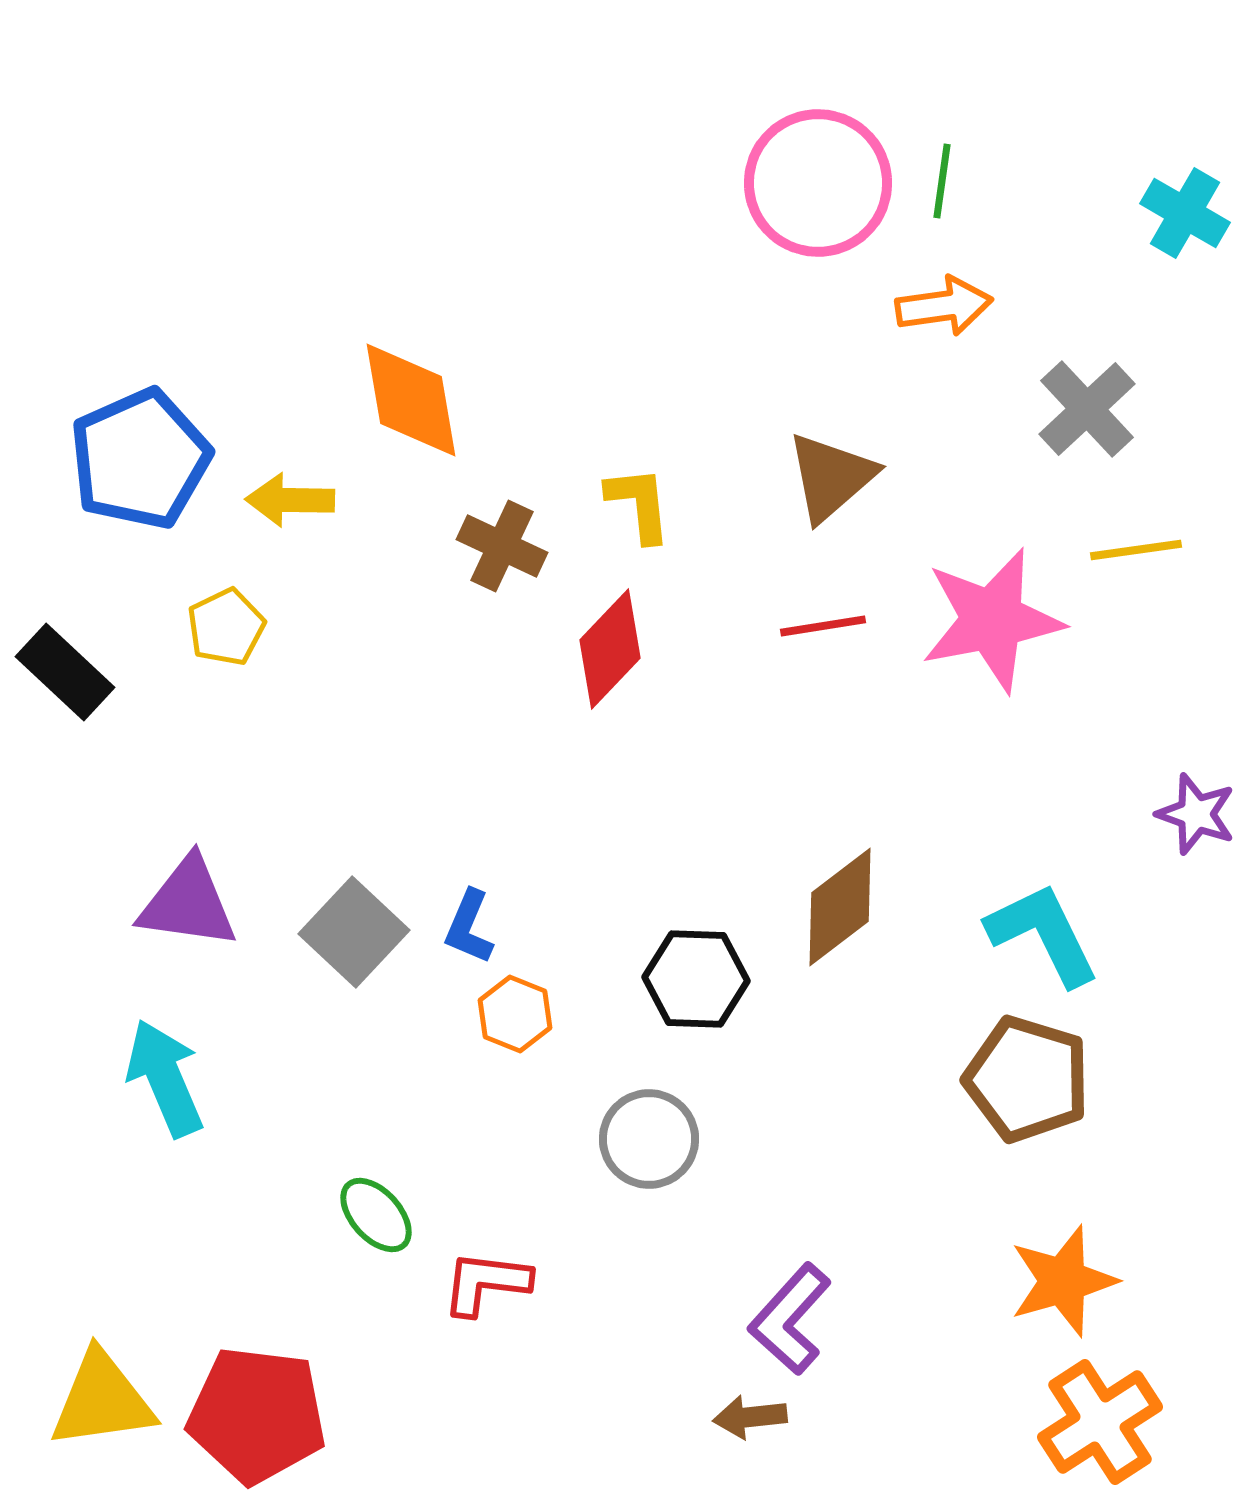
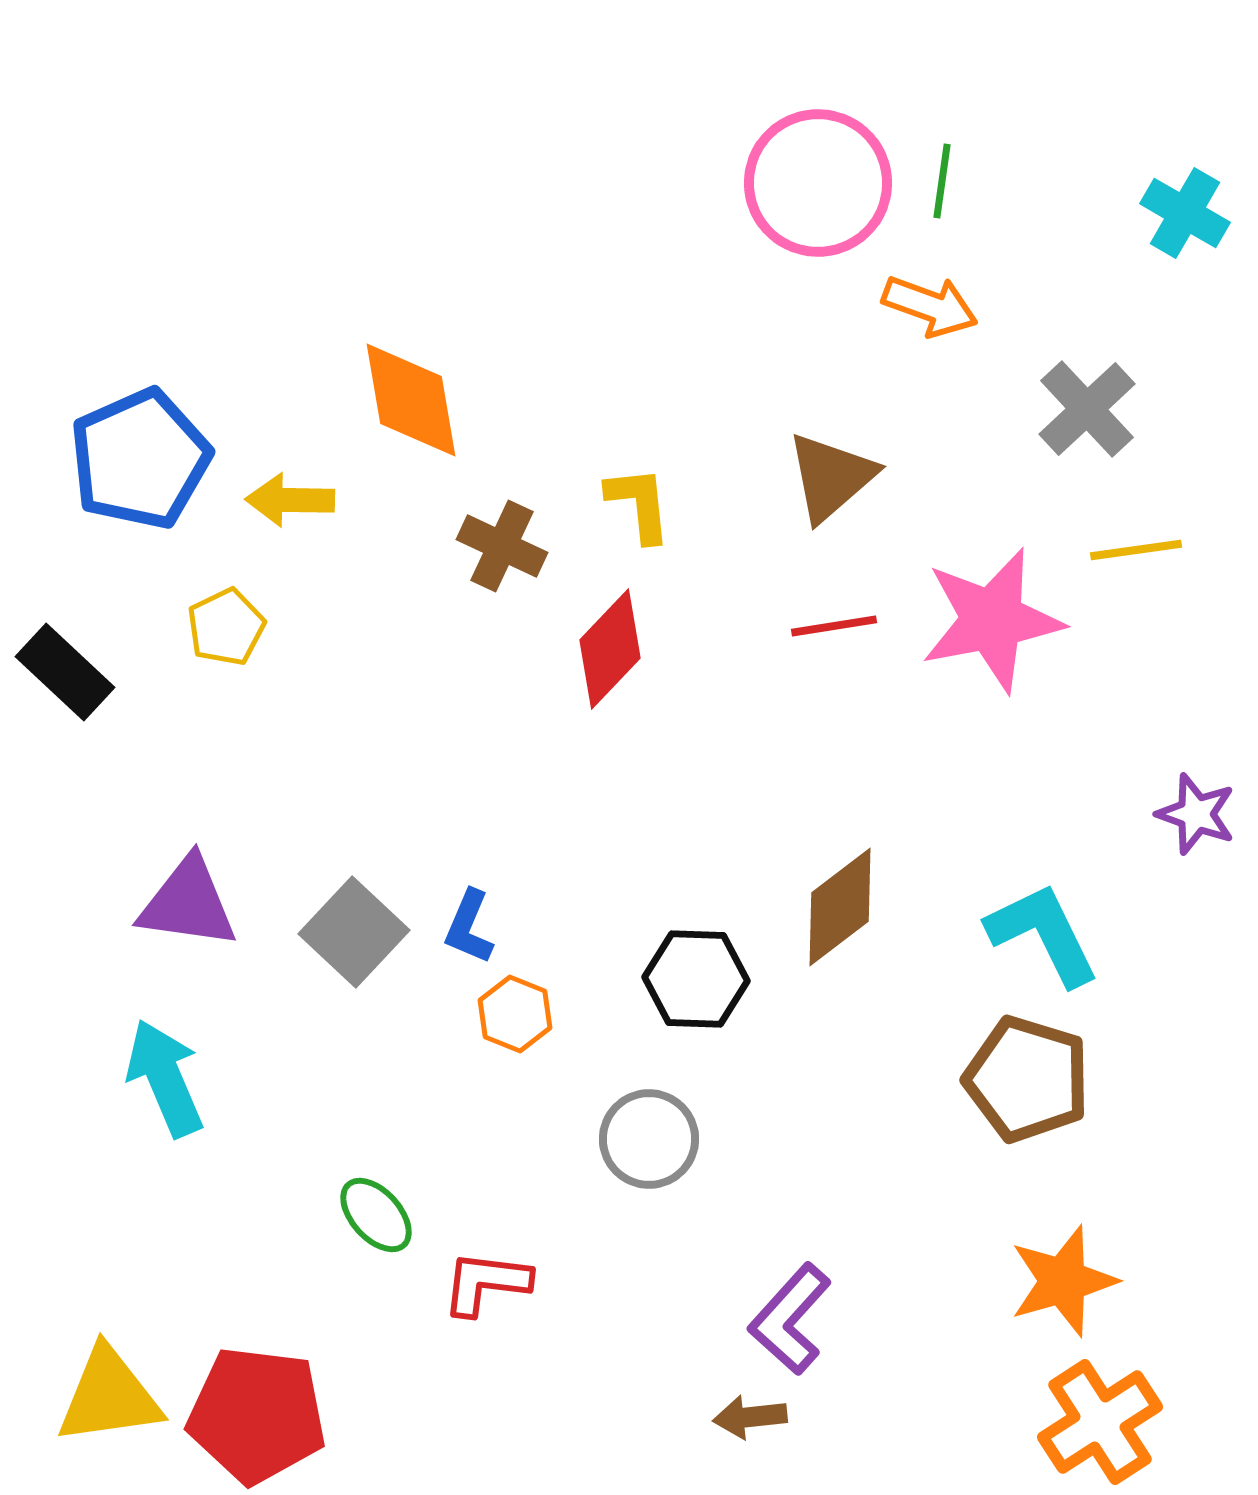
orange arrow: moved 14 px left; rotated 28 degrees clockwise
red line: moved 11 px right
yellow triangle: moved 7 px right, 4 px up
